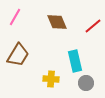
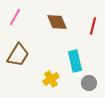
red line: rotated 36 degrees counterclockwise
yellow cross: rotated 35 degrees counterclockwise
gray circle: moved 3 px right
